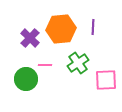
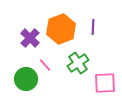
orange hexagon: rotated 16 degrees counterclockwise
pink line: rotated 48 degrees clockwise
pink square: moved 1 px left, 3 px down
